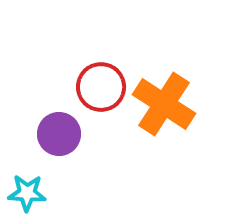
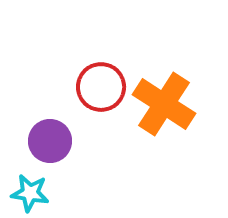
purple circle: moved 9 px left, 7 px down
cyan star: moved 3 px right; rotated 6 degrees clockwise
